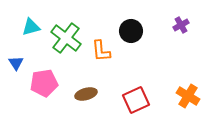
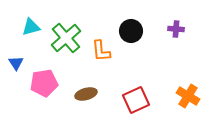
purple cross: moved 5 px left, 4 px down; rotated 35 degrees clockwise
green cross: rotated 12 degrees clockwise
